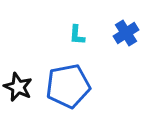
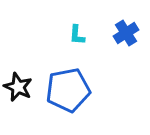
blue pentagon: moved 4 px down
